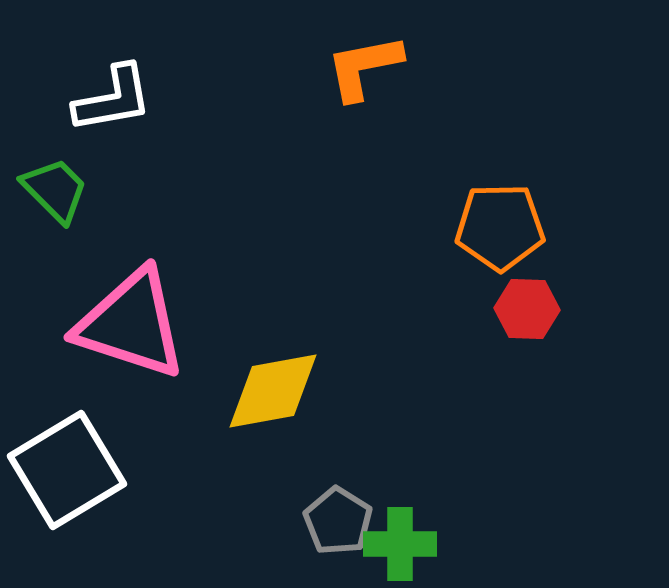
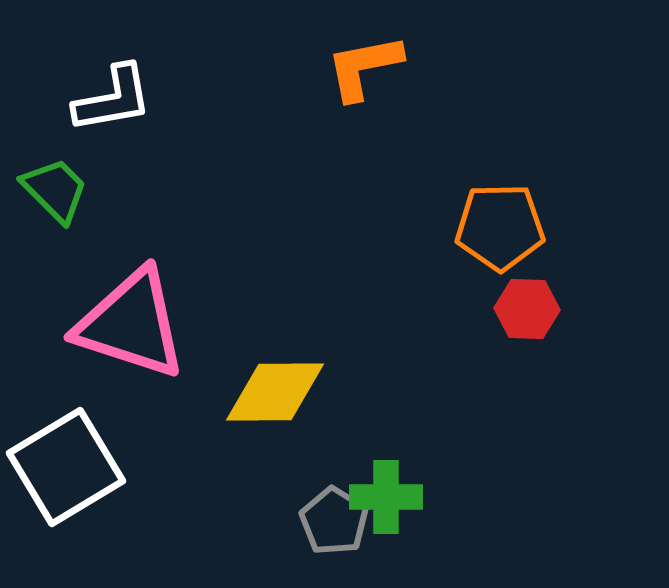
yellow diamond: moved 2 px right, 1 px down; rotated 10 degrees clockwise
white square: moved 1 px left, 3 px up
gray pentagon: moved 4 px left
green cross: moved 14 px left, 47 px up
